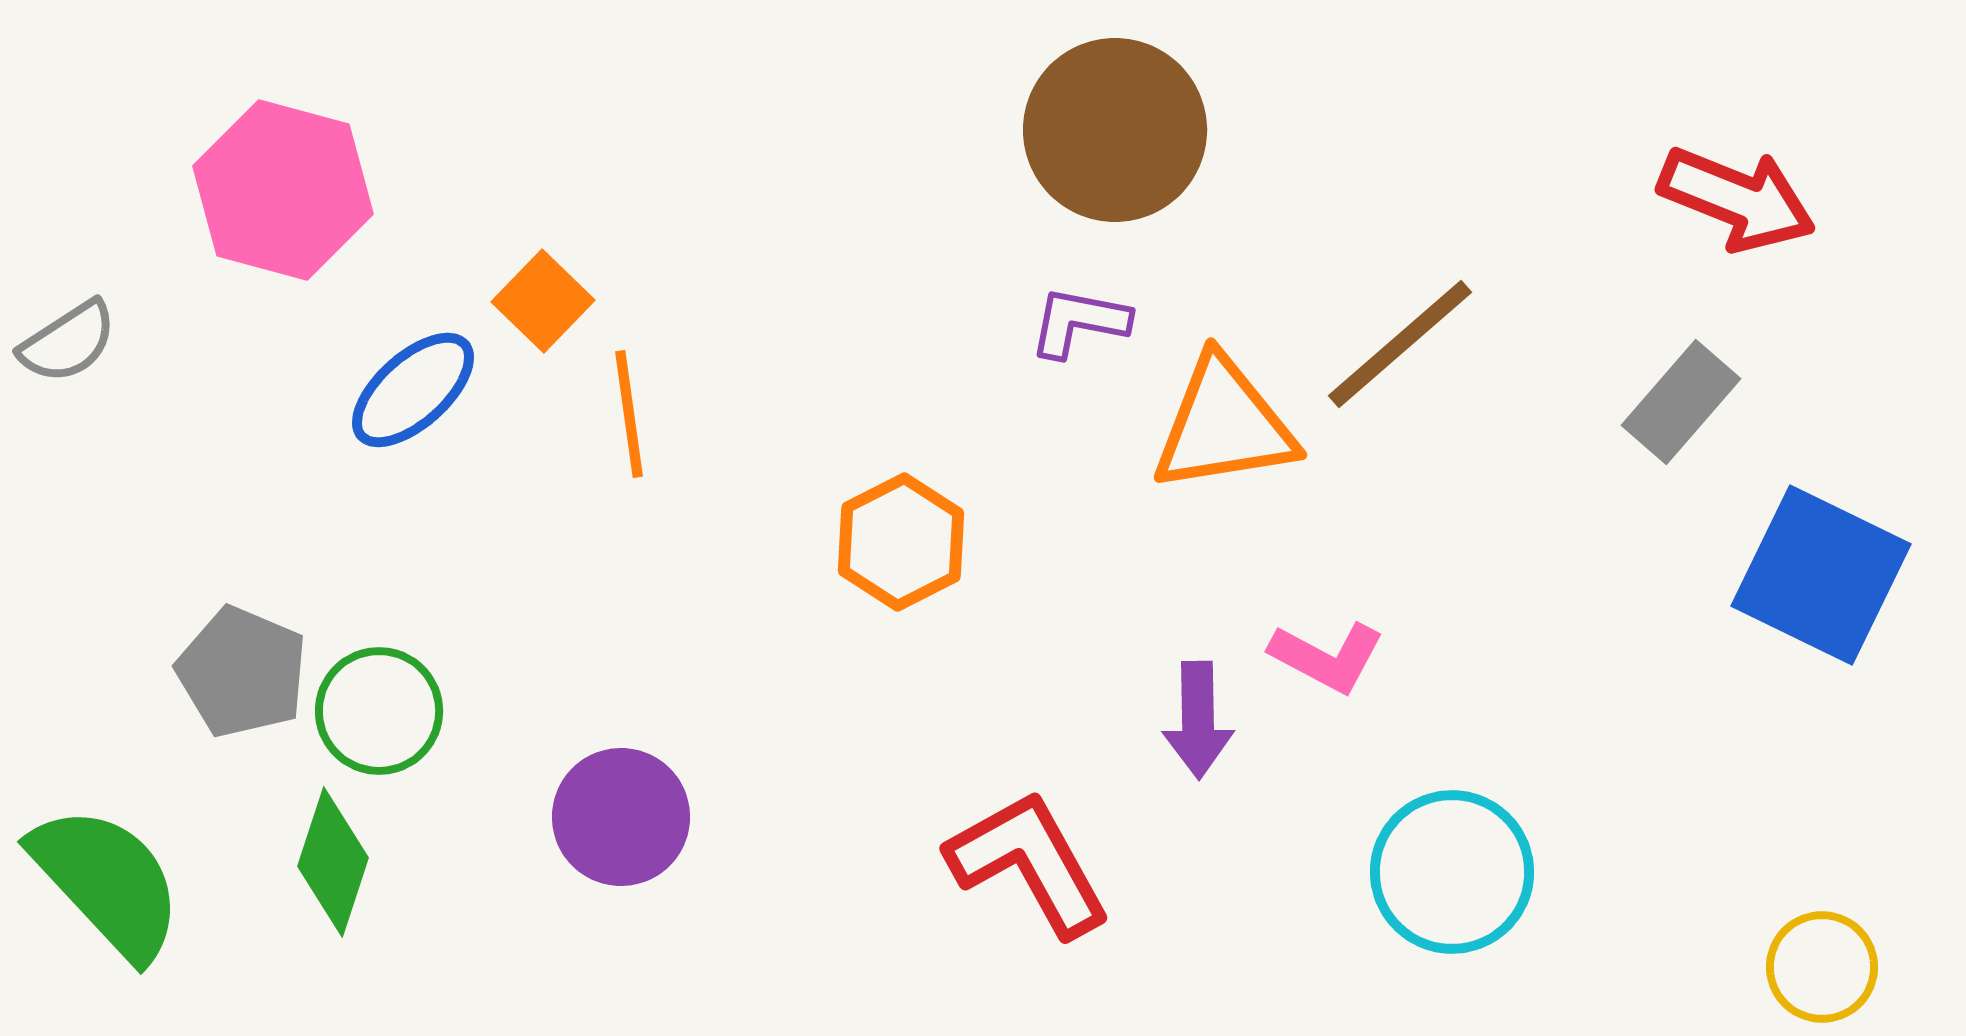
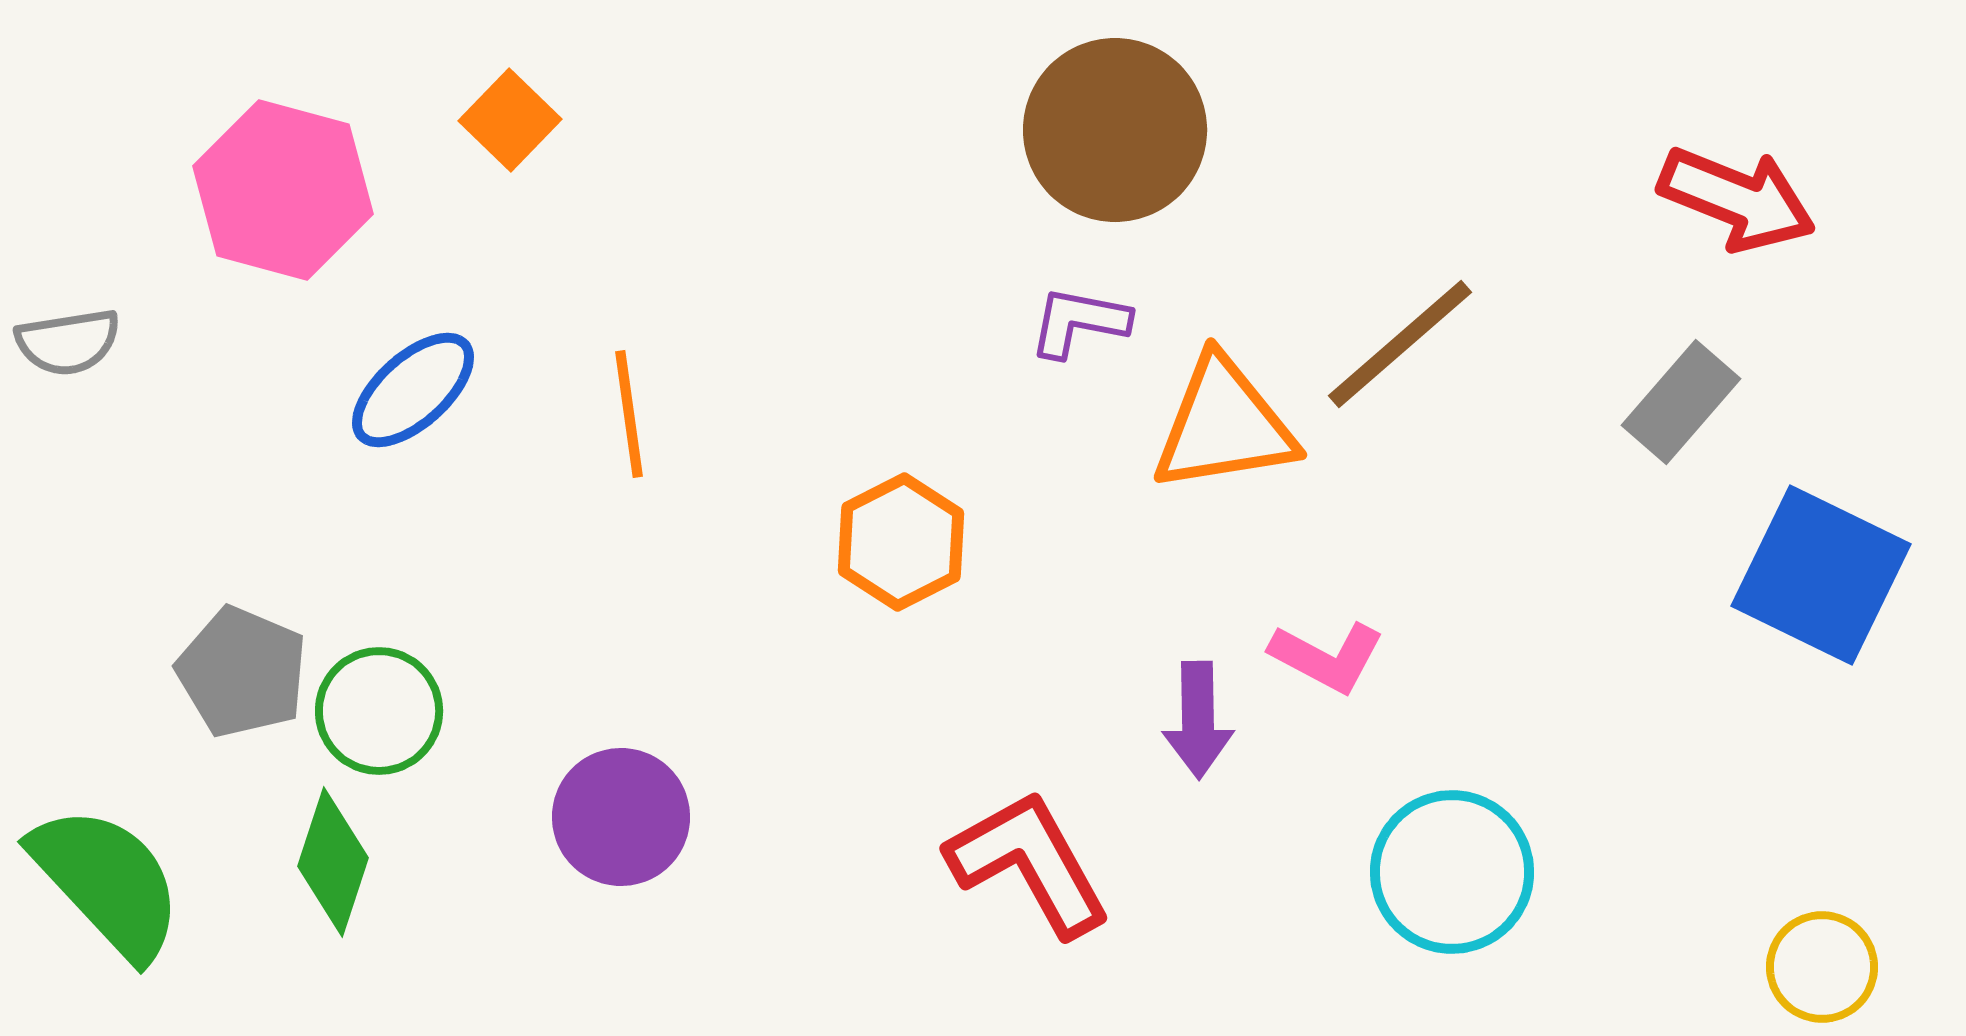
orange square: moved 33 px left, 181 px up
gray semicircle: rotated 24 degrees clockwise
